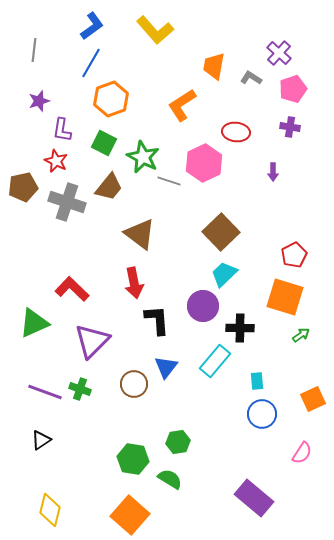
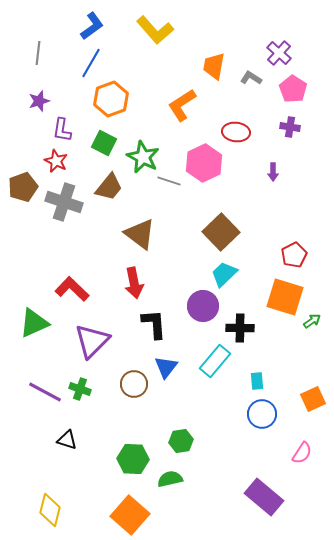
gray line at (34, 50): moved 4 px right, 3 px down
pink pentagon at (293, 89): rotated 20 degrees counterclockwise
brown pentagon at (23, 187): rotated 8 degrees counterclockwise
gray cross at (67, 202): moved 3 px left
black L-shape at (157, 320): moved 3 px left, 4 px down
green arrow at (301, 335): moved 11 px right, 14 px up
purple line at (45, 392): rotated 8 degrees clockwise
black triangle at (41, 440): moved 26 px right; rotated 50 degrees clockwise
green hexagon at (178, 442): moved 3 px right, 1 px up
green hexagon at (133, 459): rotated 8 degrees counterclockwise
green semicircle at (170, 479): rotated 45 degrees counterclockwise
purple rectangle at (254, 498): moved 10 px right, 1 px up
